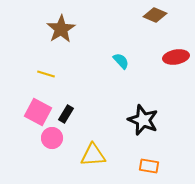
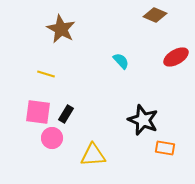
brown star: rotated 12 degrees counterclockwise
red ellipse: rotated 20 degrees counterclockwise
pink square: rotated 20 degrees counterclockwise
orange rectangle: moved 16 px right, 18 px up
